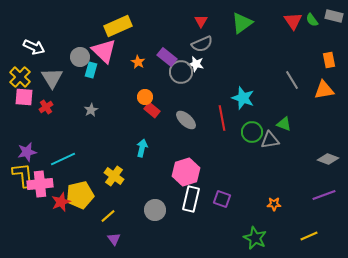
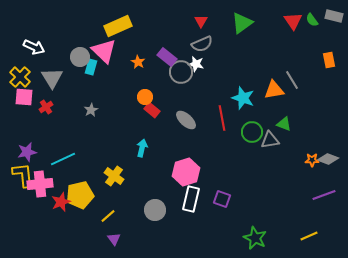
cyan rectangle at (91, 70): moved 3 px up
orange triangle at (324, 90): moved 50 px left
orange star at (274, 204): moved 38 px right, 44 px up
